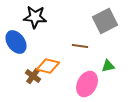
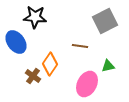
orange diamond: moved 2 px right, 2 px up; rotated 70 degrees counterclockwise
